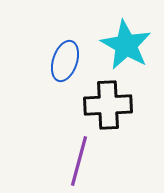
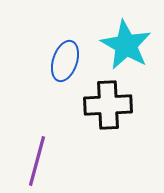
purple line: moved 42 px left
